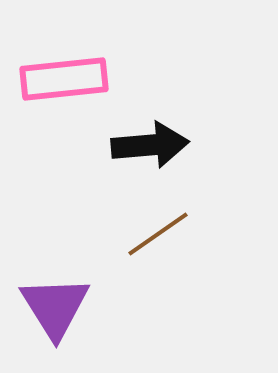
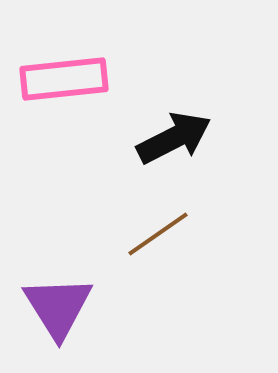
black arrow: moved 24 px right, 7 px up; rotated 22 degrees counterclockwise
purple triangle: moved 3 px right
